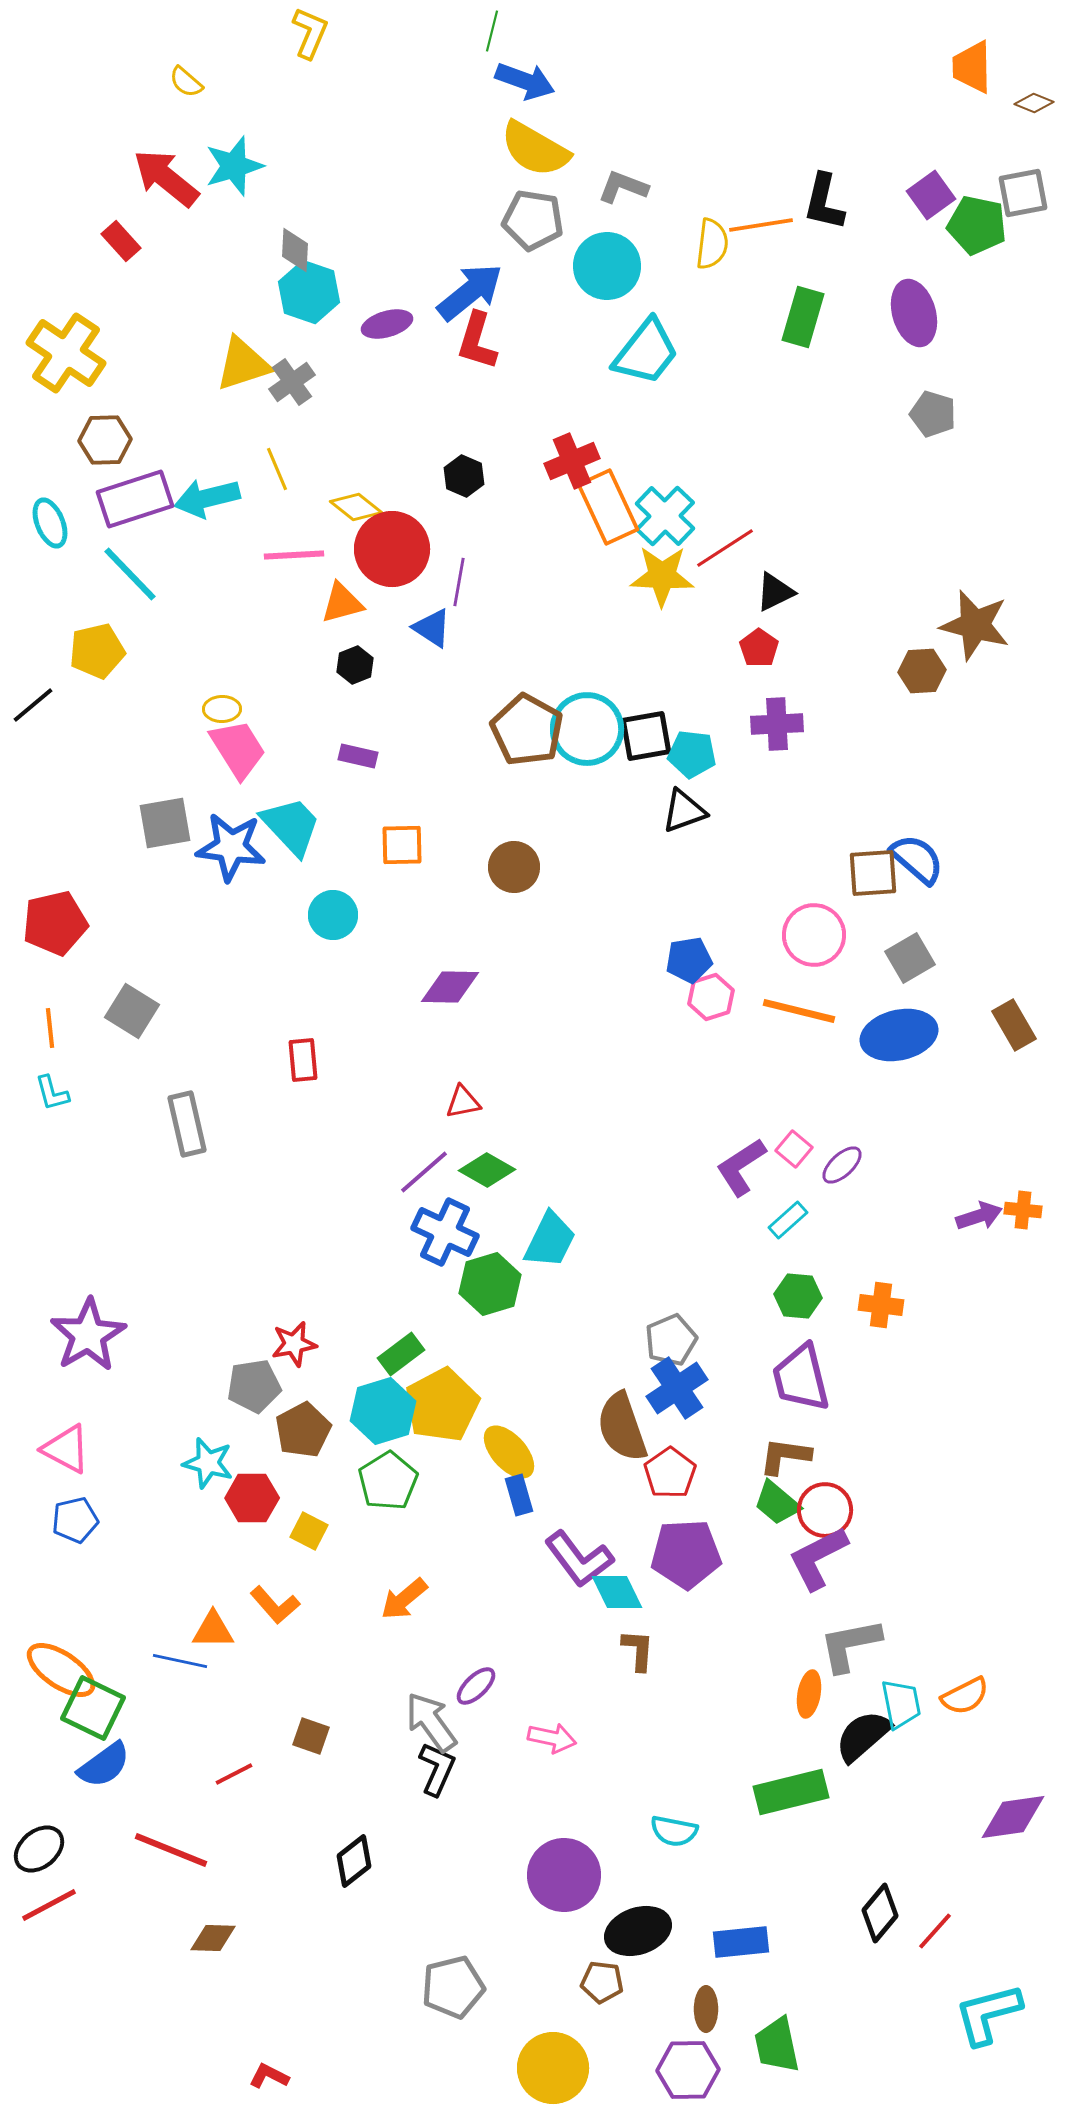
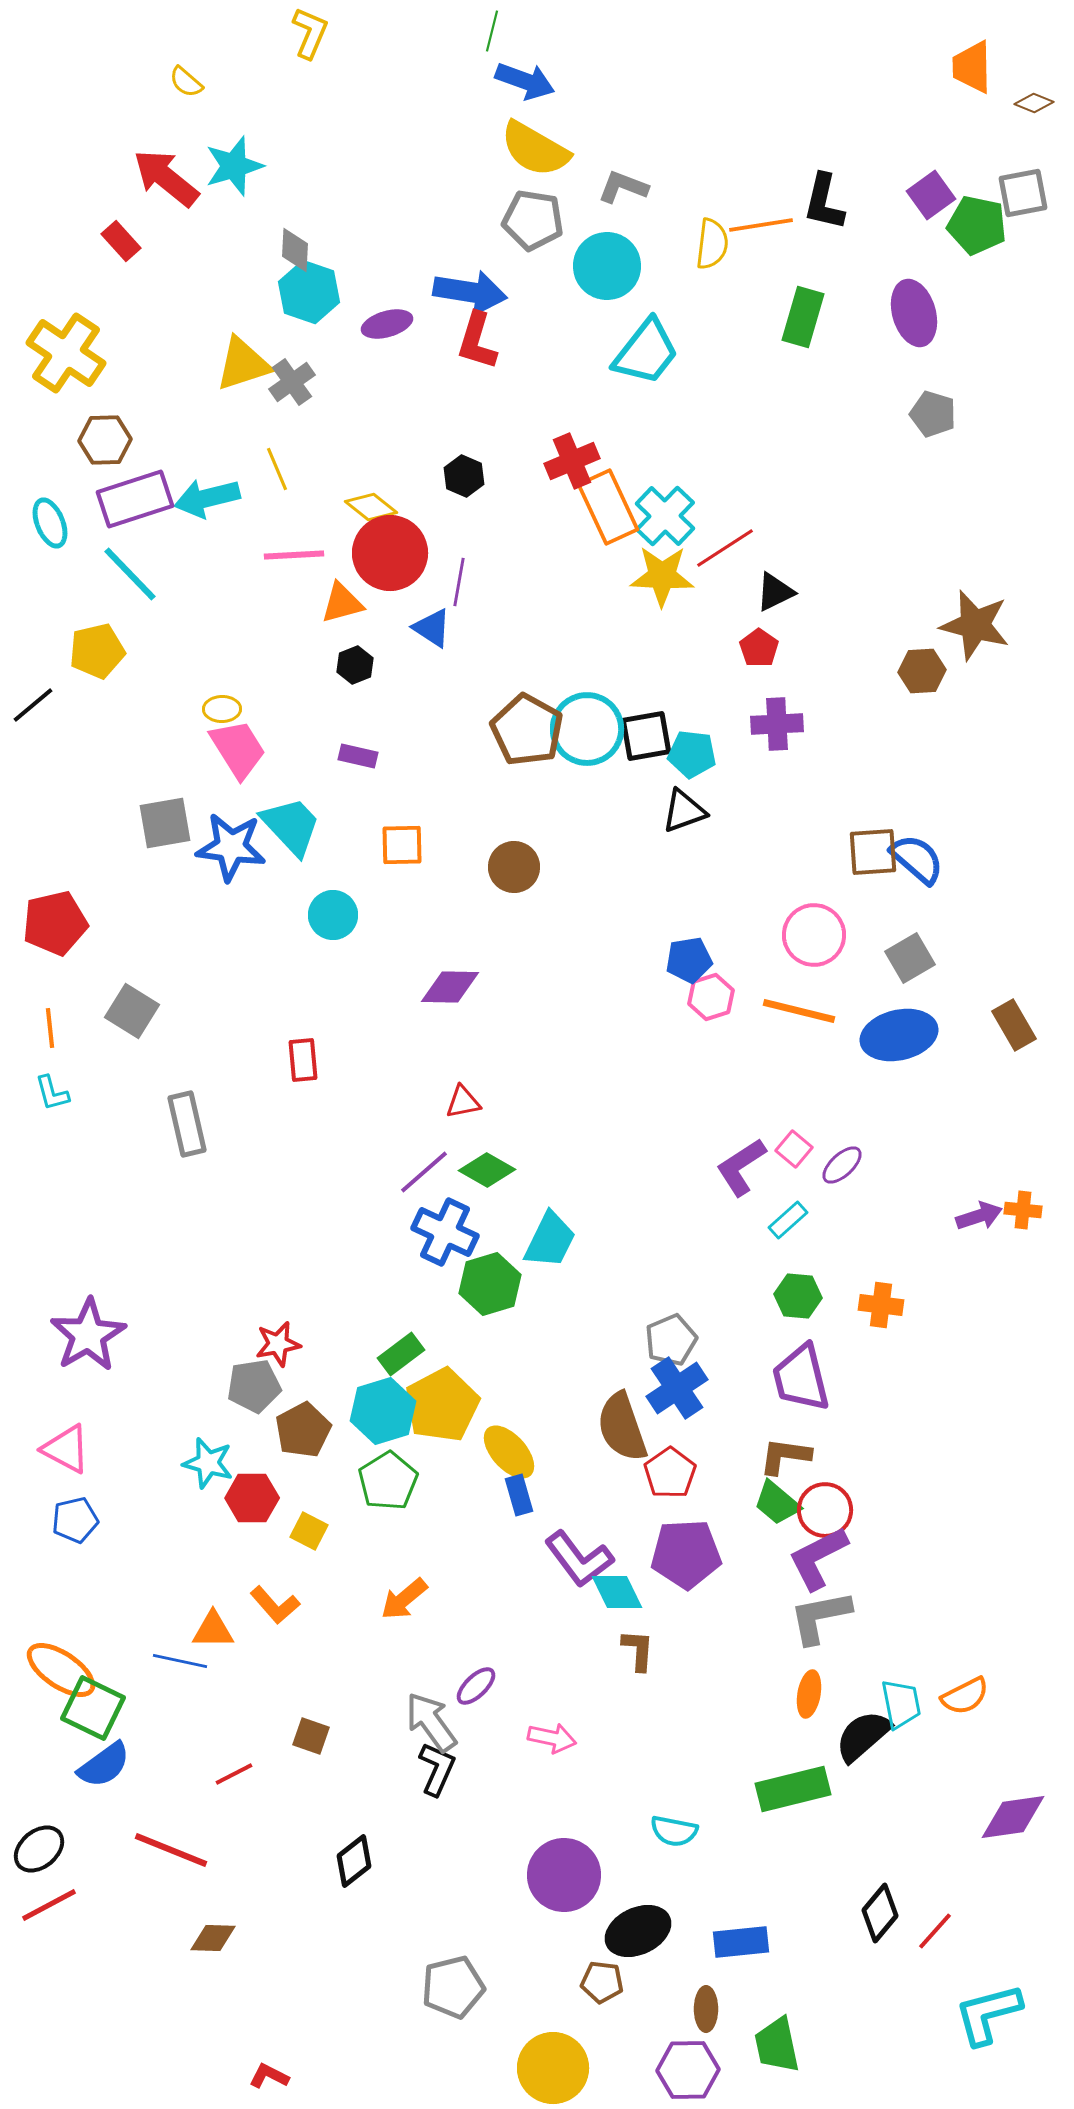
blue arrow at (470, 292): rotated 48 degrees clockwise
yellow diamond at (356, 507): moved 15 px right
red circle at (392, 549): moved 2 px left, 4 px down
brown square at (873, 873): moved 21 px up
red star at (294, 1344): moved 16 px left
gray L-shape at (850, 1645): moved 30 px left, 28 px up
green rectangle at (791, 1792): moved 2 px right, 3 px up
black ellipse at (638, 1931): rotated 6 degrees counterclockwise
